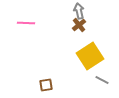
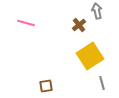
gray arrow: moved 18 px right
pink line: rotated 12 degrees clockwise
gray line: moved 3 px down; rotated 48 degrees clockwise
brown square: moved 1 px down
